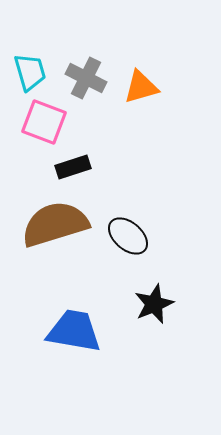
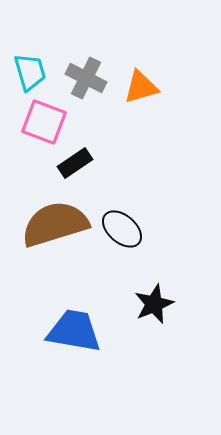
black rectangle: moved 2 px right, 4 px up; rotated 16 degrees counterclockwise
black ellipse: moved 6 px left, 7 px up
